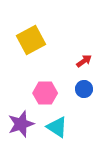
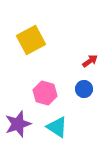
red arrow: moved 6 px right
pink hexagon: rotated 15 degrees clockwise
purple star: moved 3 px left
